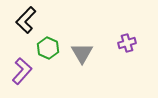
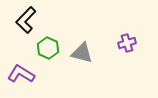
gray triangle: rotated 45 degrees counterclockwise
purple L-shape: moved 1 px left, 3 px down; rotated 100 degrees counterclockwise
